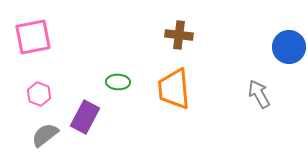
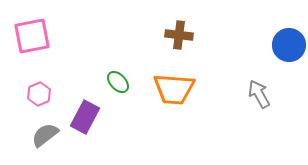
pink square: moved 1 px left, 1 px up
blue circle: moved 2 px up
green ellipse: rotated 45 degrees clockwise
orange trapezoid: rotated 81 degrees counterclockwise
pink hexagon: rotated 15 degrees clockwise
